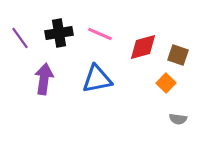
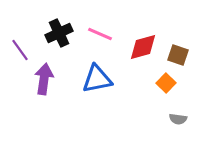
black cross: rotated 16 degrees counterclockwise
purple line: moved 12 px down
